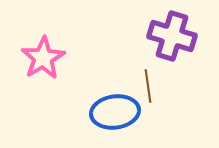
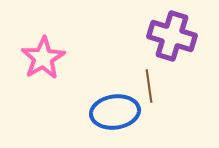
brown line: moved 1 px right
